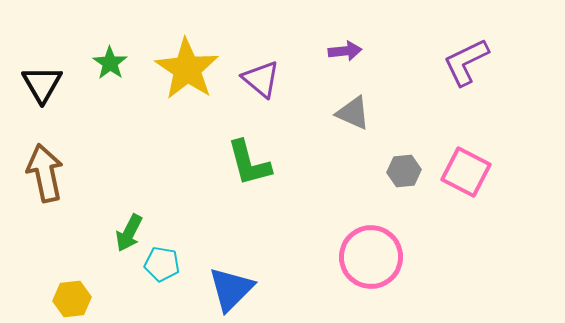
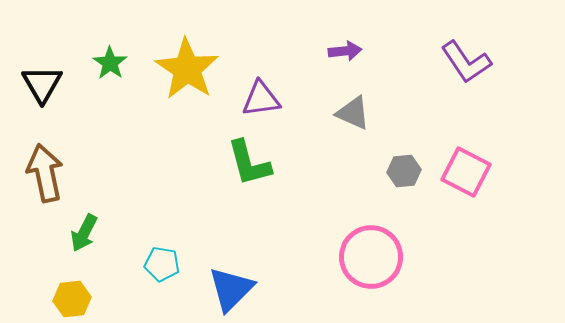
purple L-shape: rotated 98 degrees counterclockwise
purple triangle: moved 20 px down; rotated 48 degrees counterclockwise
green arrow: moved 45 px left
